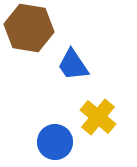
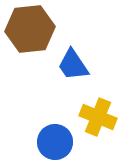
brown hexagon: moved 1 px right, 1 px down; rotated 15 degrees counterclockwise
yellow cross: rotated 18 degrees counterclockwise
